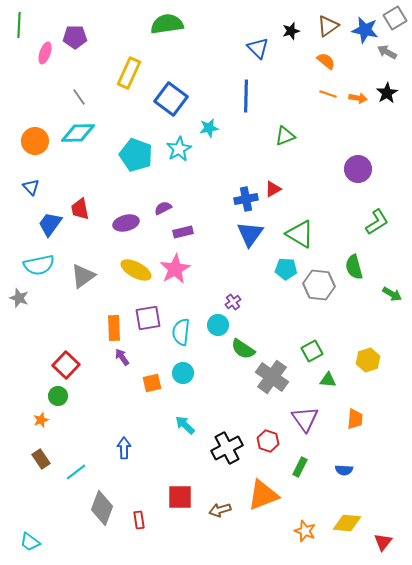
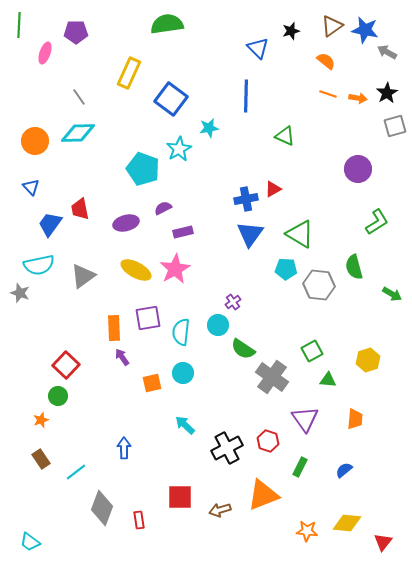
gray square at (395, 18): moved 108 px down; rotated 15 degrees clockwise
brown triangle at (328, 26): moved 4 px right
purple pentagon at (75, 37): moved 1 px right, 5 px up
green triangle at (285, 136): rotated 45 degrees clockwise
cyan pentagon at (136, 155): moved 7 px right, 14 px down
gray star at (19, 298): moved 1 px right, 5 px up
blue semicircle at (344, 470): rotated 138 degrees clockwise
orange star at (305, 531): moved 2 px right; rotated 15 degrees counterclockwise
